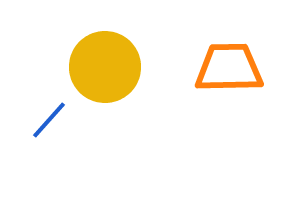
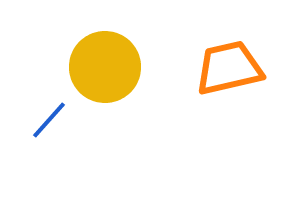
orange trapezoid: rotated 12 degrees counterclockwise
